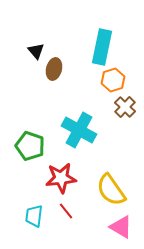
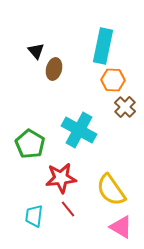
cyan rectangle: moved 1 px right, 1 px up
orange hexagon: rotated 20 degrees clockwise
green pentagon: moved 2 px up; rotated 12 degrees clockwise
red line: moved 2 px right, 2 px up
